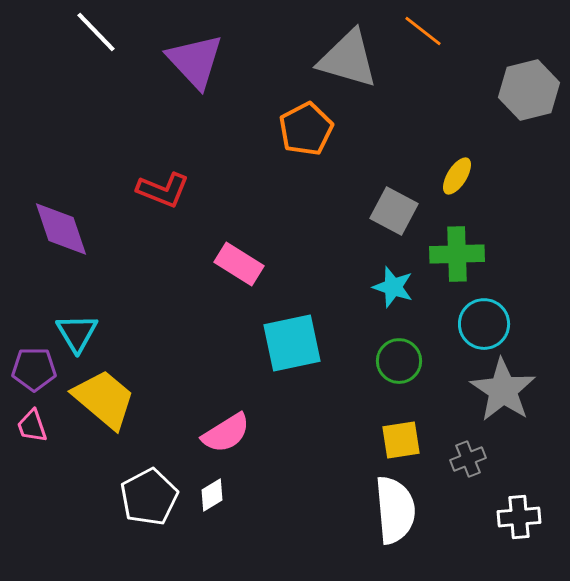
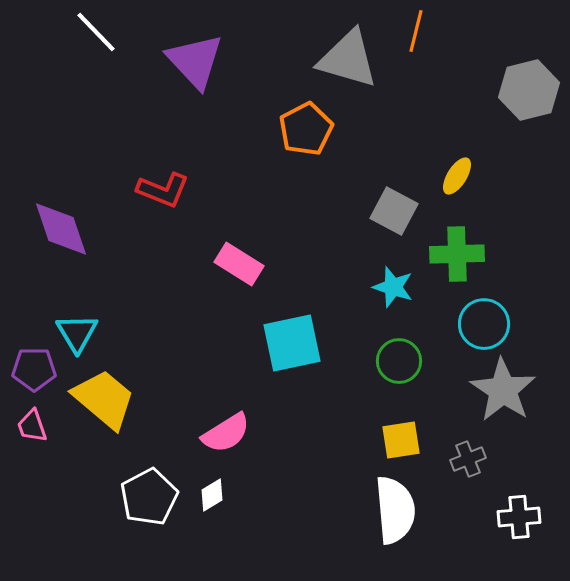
orange line: moved 7 px left; rotated 66 degrees clockwise
